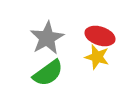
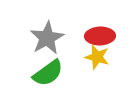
red ellipse: rotated 20 degrees counterclockwise
